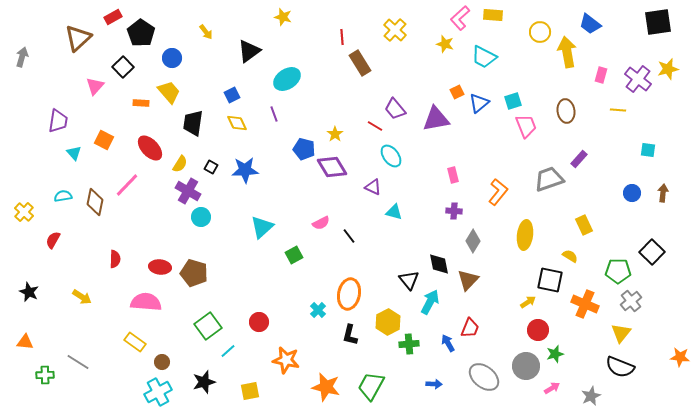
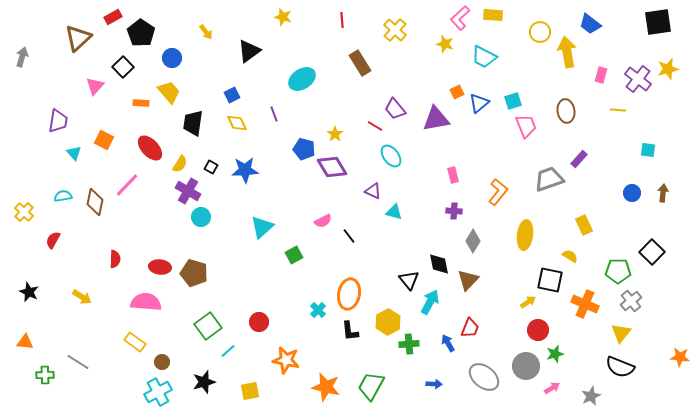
red line at (342, 37): moved 17 px up
cyan ellipse at (287, 79): moved 15 px right
purple triangle at (373, 187): moved 4 px down
pink semicircle at (321, 223): moved 2 px right, 2 px up
black L-shape at (350, 335): moved 4 px up; rotated 20 degrees counterclockwise
